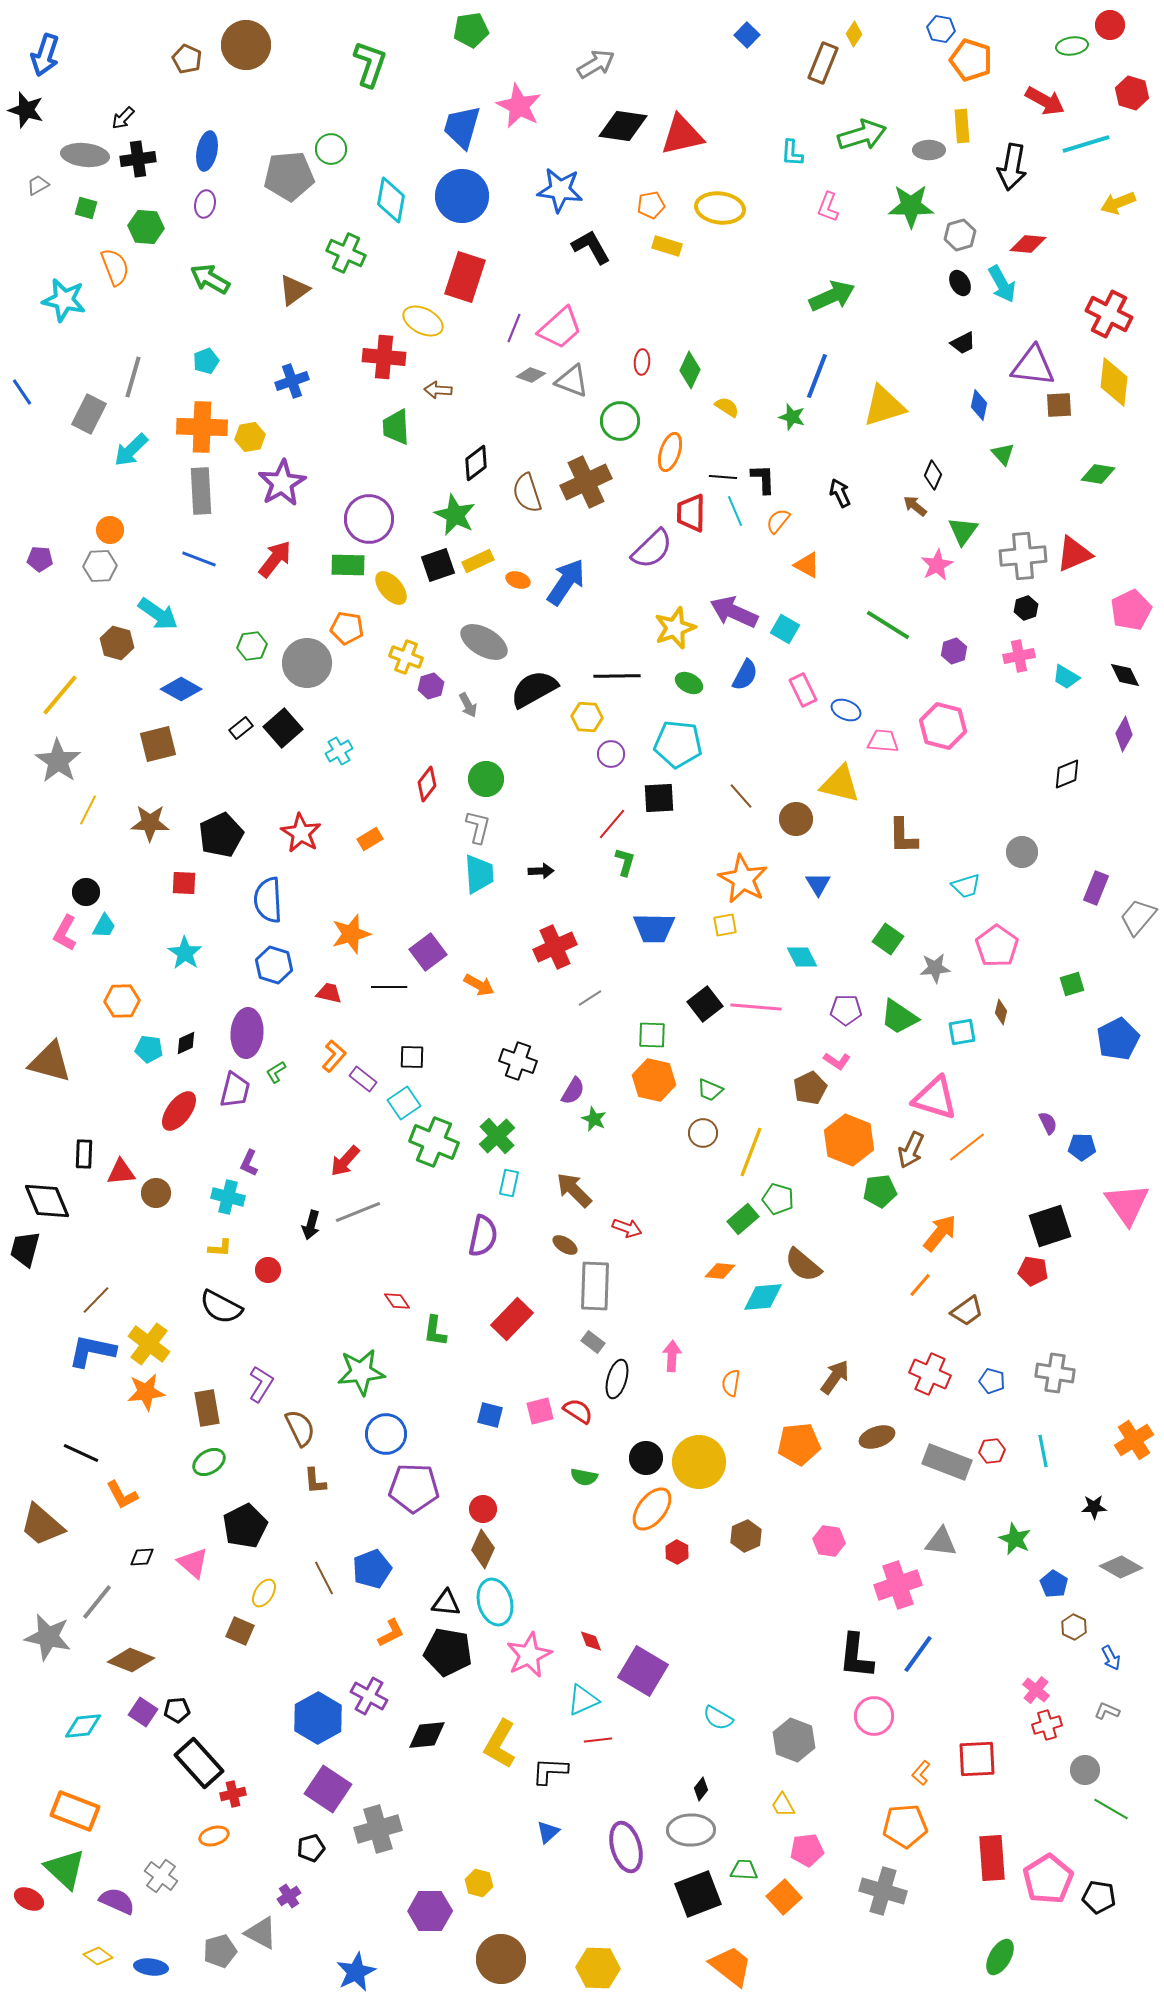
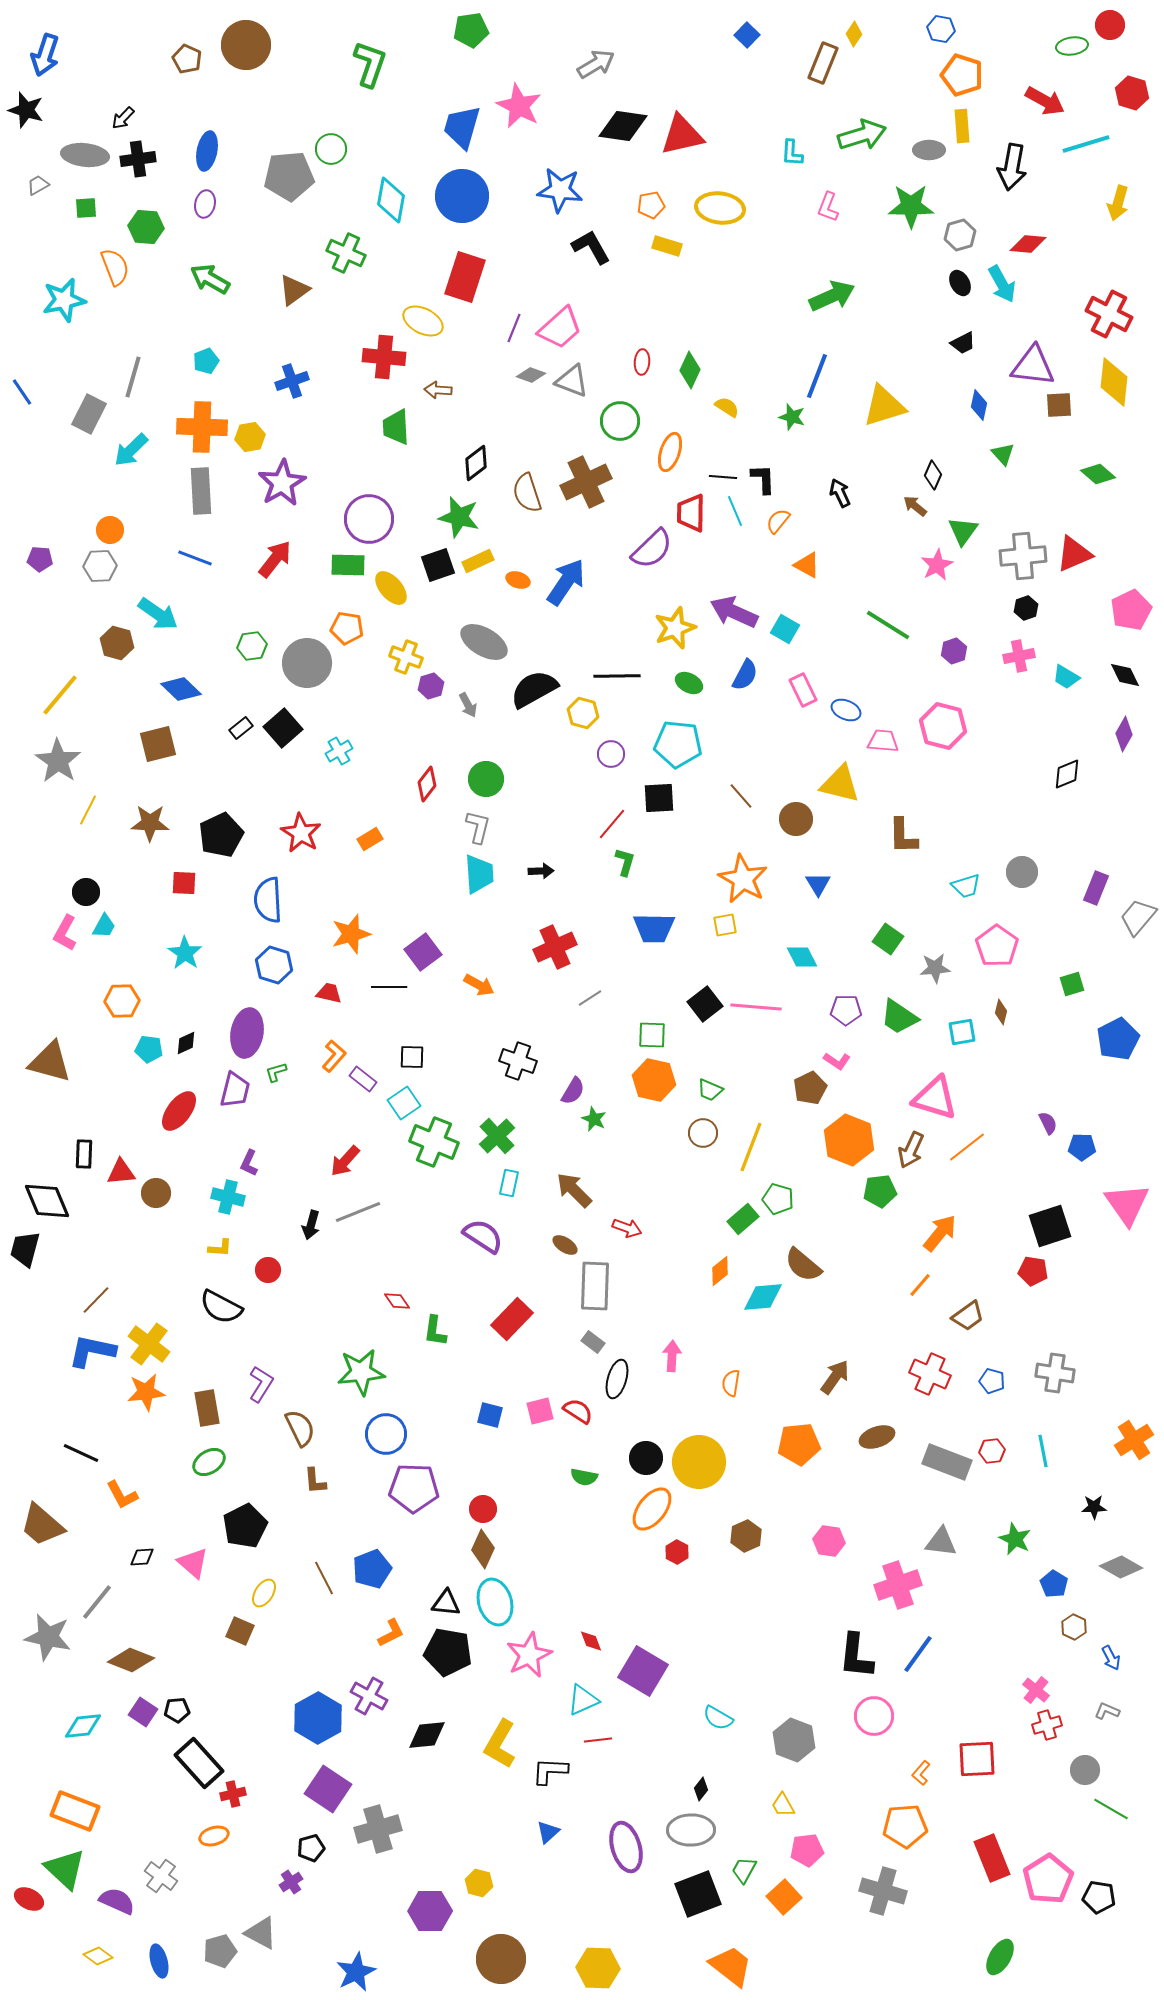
orange pentagon at (971, 60): moved 9 px left, 15 px down
yellow arrow at (1118, 203): rotated 52 degrees counterclockwise
green square at (86, 208): rotated 20 degrees counterclockwise
cyan star at (64, 300): rotated 24 degrees counterclockwise
green diamond at (1098, 474): rotated 32 degrees clockwise
green star at (455, 515): moved 4 px right, 2 px down; rotated 12 degrees counterclockwise
blue line at (199, 559): moved 4 px left, 1 px up
blue diamond at (181, 689): rotated 15 degrees clockwise
yellow hexagon at (587, 717): moved 4 px left, 4 px up; rotated 12 degrees clockwise
gray circle at (1022, 852): moved 20 px down
purple square at (428, 952): moved 5 px left
purple ellipse at (247, 1033): rotated 6 degrees clockwise
green L-shape at (276, 1072): rotated 15 degrees clockwise
yellow line at (751, 1152): moved 5 px up
purple semicircle at (483, 1236): rotated 69 degrees counterclockwise
orange diamond at (720, 1271): rotated 44 degrees counterclockwise
brown trapezoid at (967, 1311): moved 1 px right, 5 px down
red rectangle at (992, 1858): rotated 18 degrees counterclockwise
green trapezoid at (744, 1870): rotated 64 degrees counterclockwise
purple cross at (289, 1896): moved 2 px right, 14 px up
blue ellipse at (151, 1967): moved 8 px right, 6 px up; rotated 68 degrees clockwise
